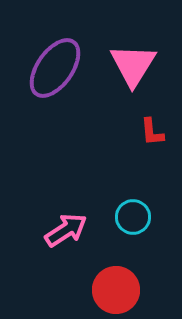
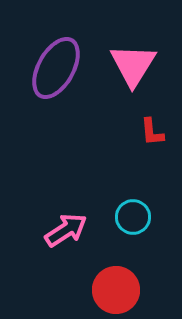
purple ellipse: moved 1 px right; rotated 6 degrees counterclockwise
